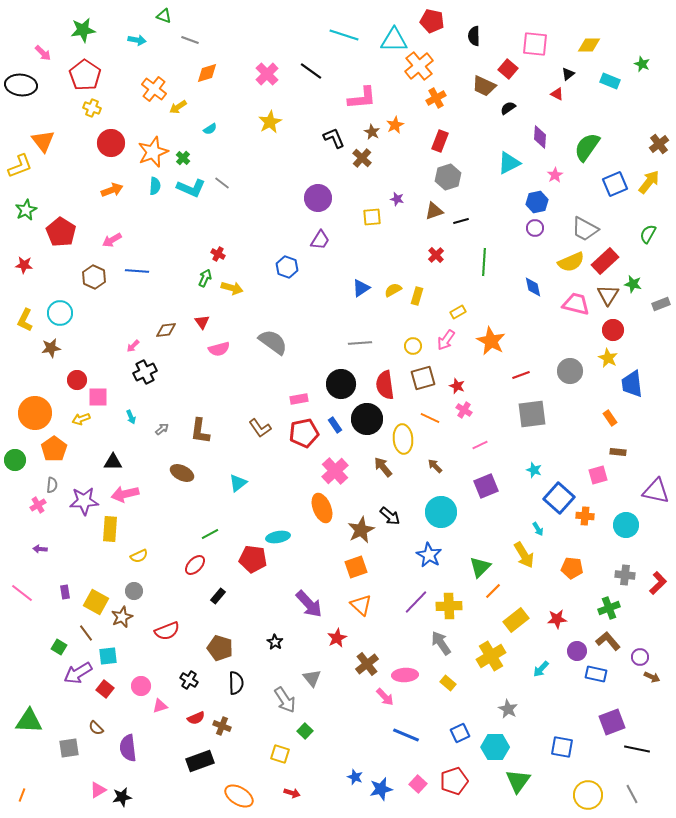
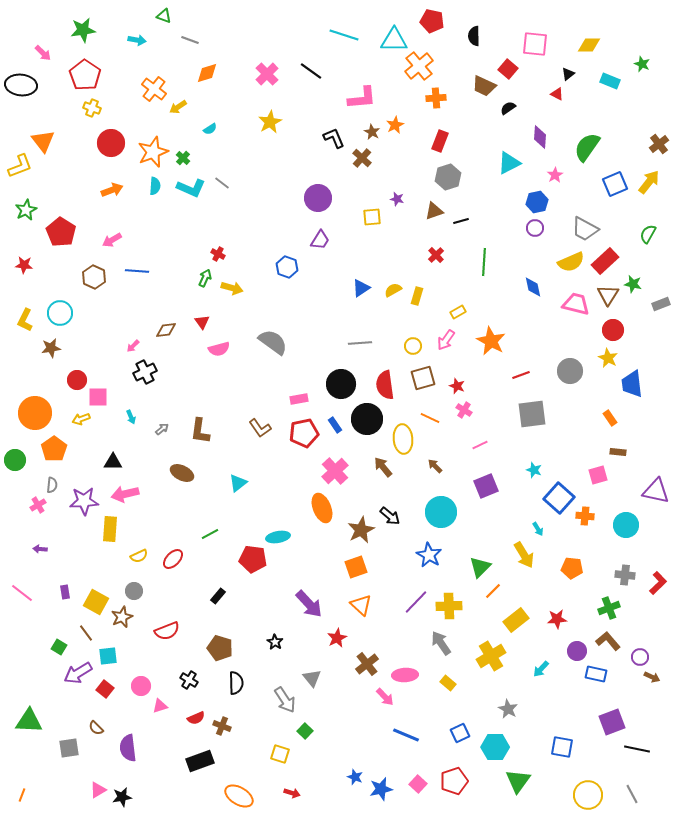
orange cross at (436, 98): rotated 24 degrees clockwise
red ellipse at (195, 565): moved 22 px left, 6 px up
